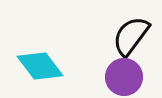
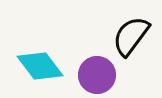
purple circle: moved 27 px left, 2 px up
